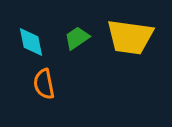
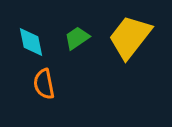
yellow trapezoid: rotated 120 degrees clockwise
